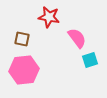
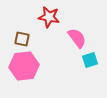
pink hexagon: moved 4 px up
